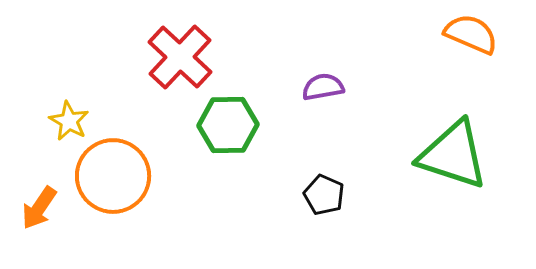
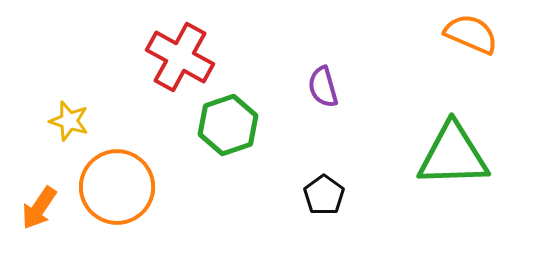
red cross: rotated 14 degrees counterclockwise
purple semicircle: rotated 96 degrees counterclockwise
yellow star: rotated 12 degrees counterclockwise
green hexagon: rotated 18 degrees counterclockwise
green triangle: rotated 20 degrees counterclockwise
orange circle: moved 4 px right, 11 px down
black pentagon: rotated 12 degrees clockwise
